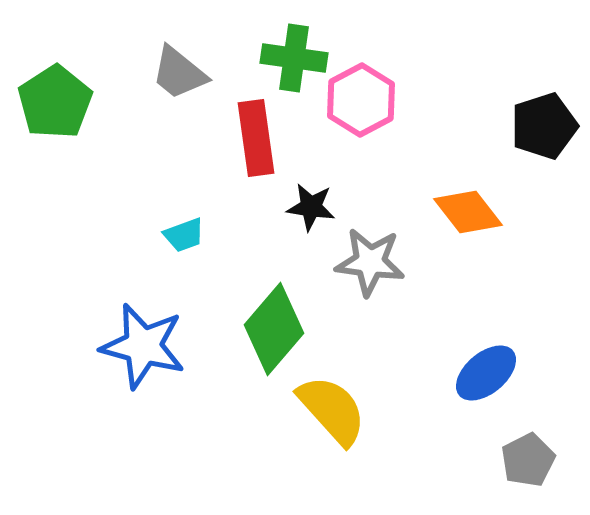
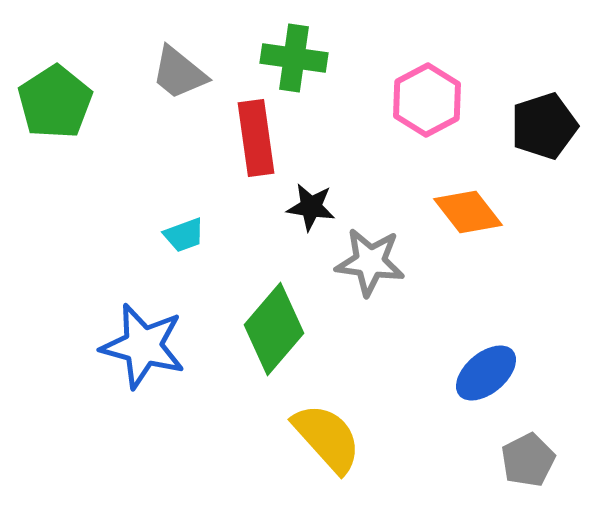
pink hexagon: moved 66 px right
yellow semicircle: moved 5 px left, 28 px down
